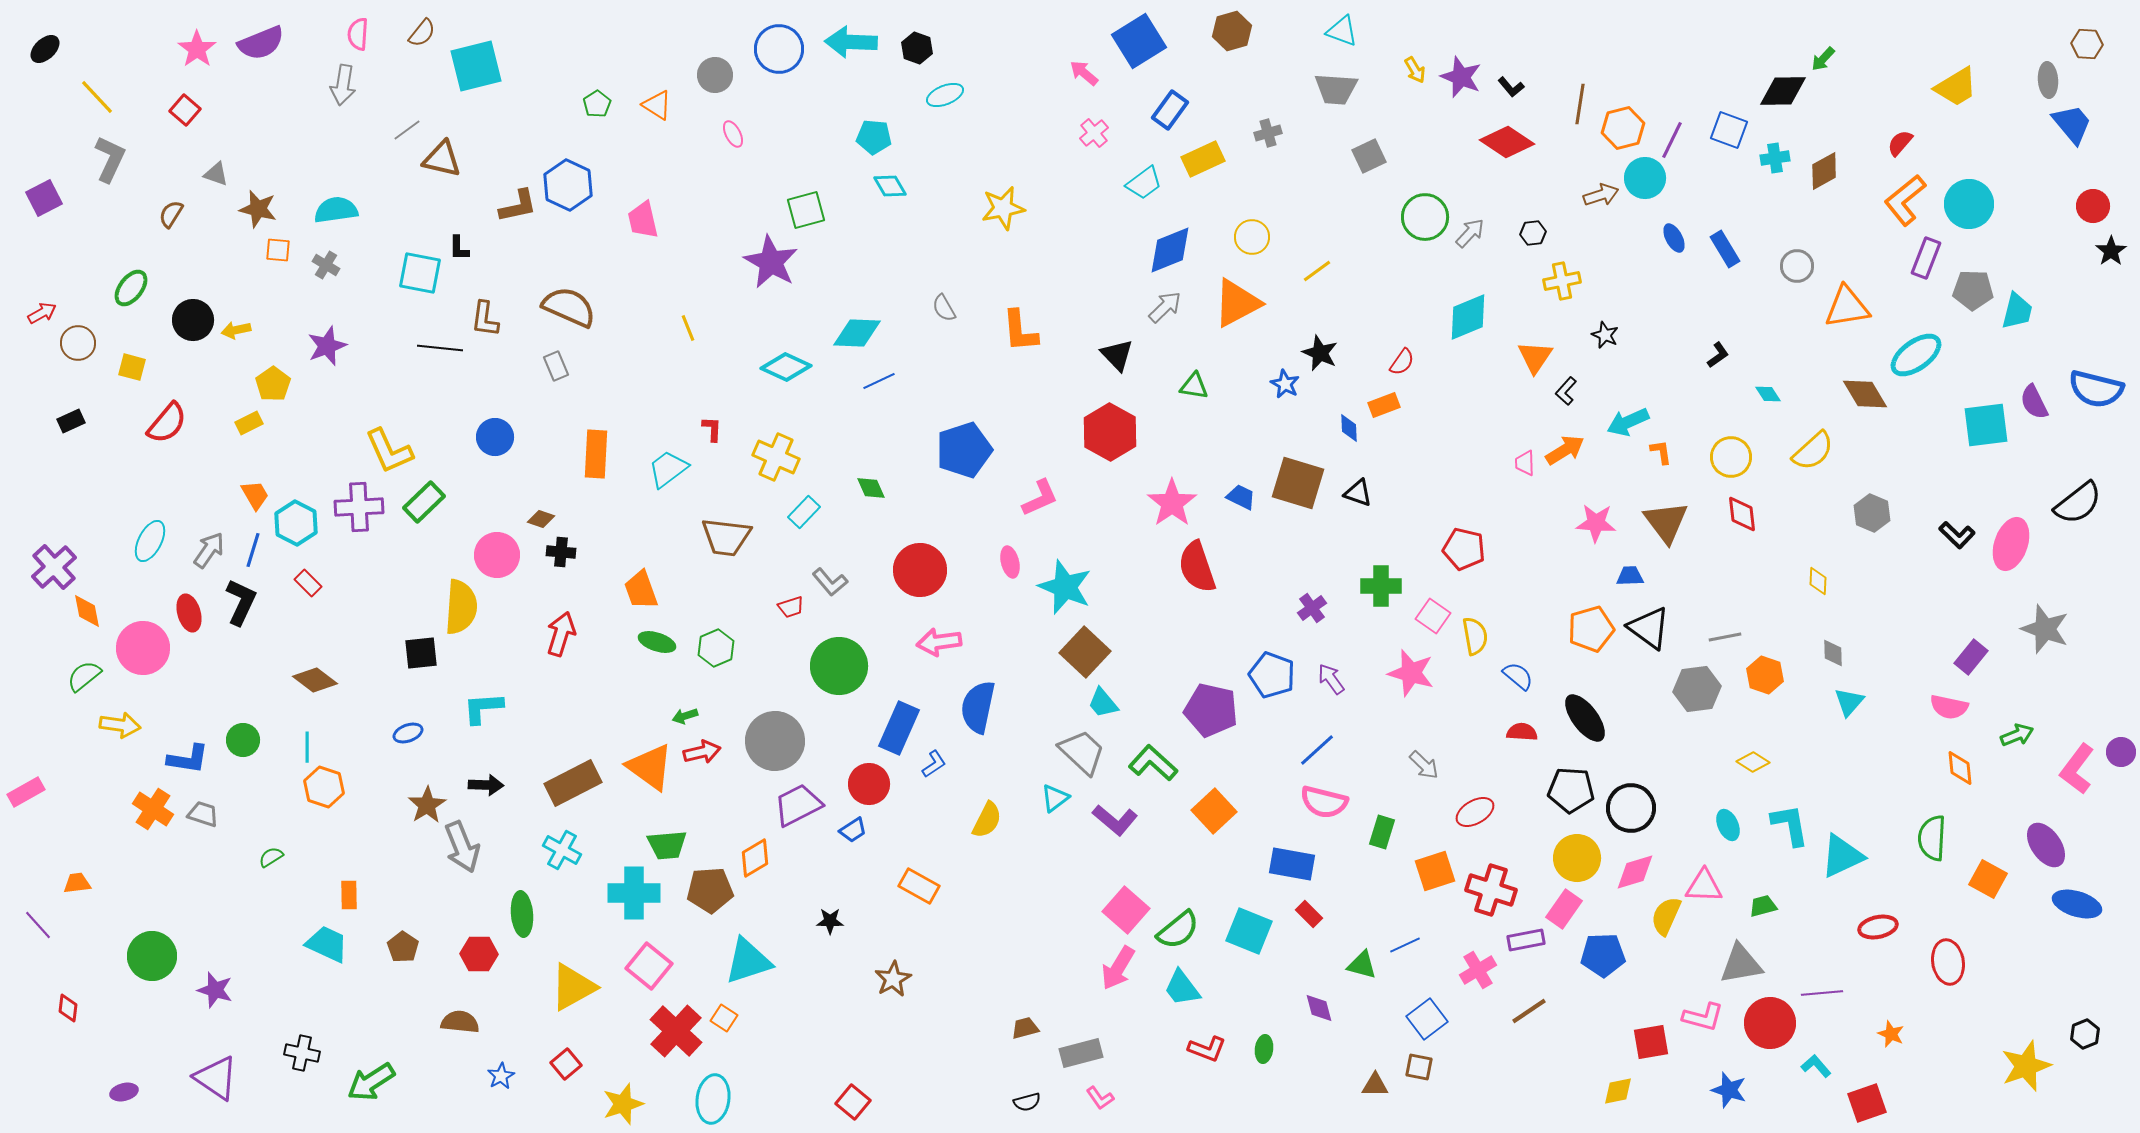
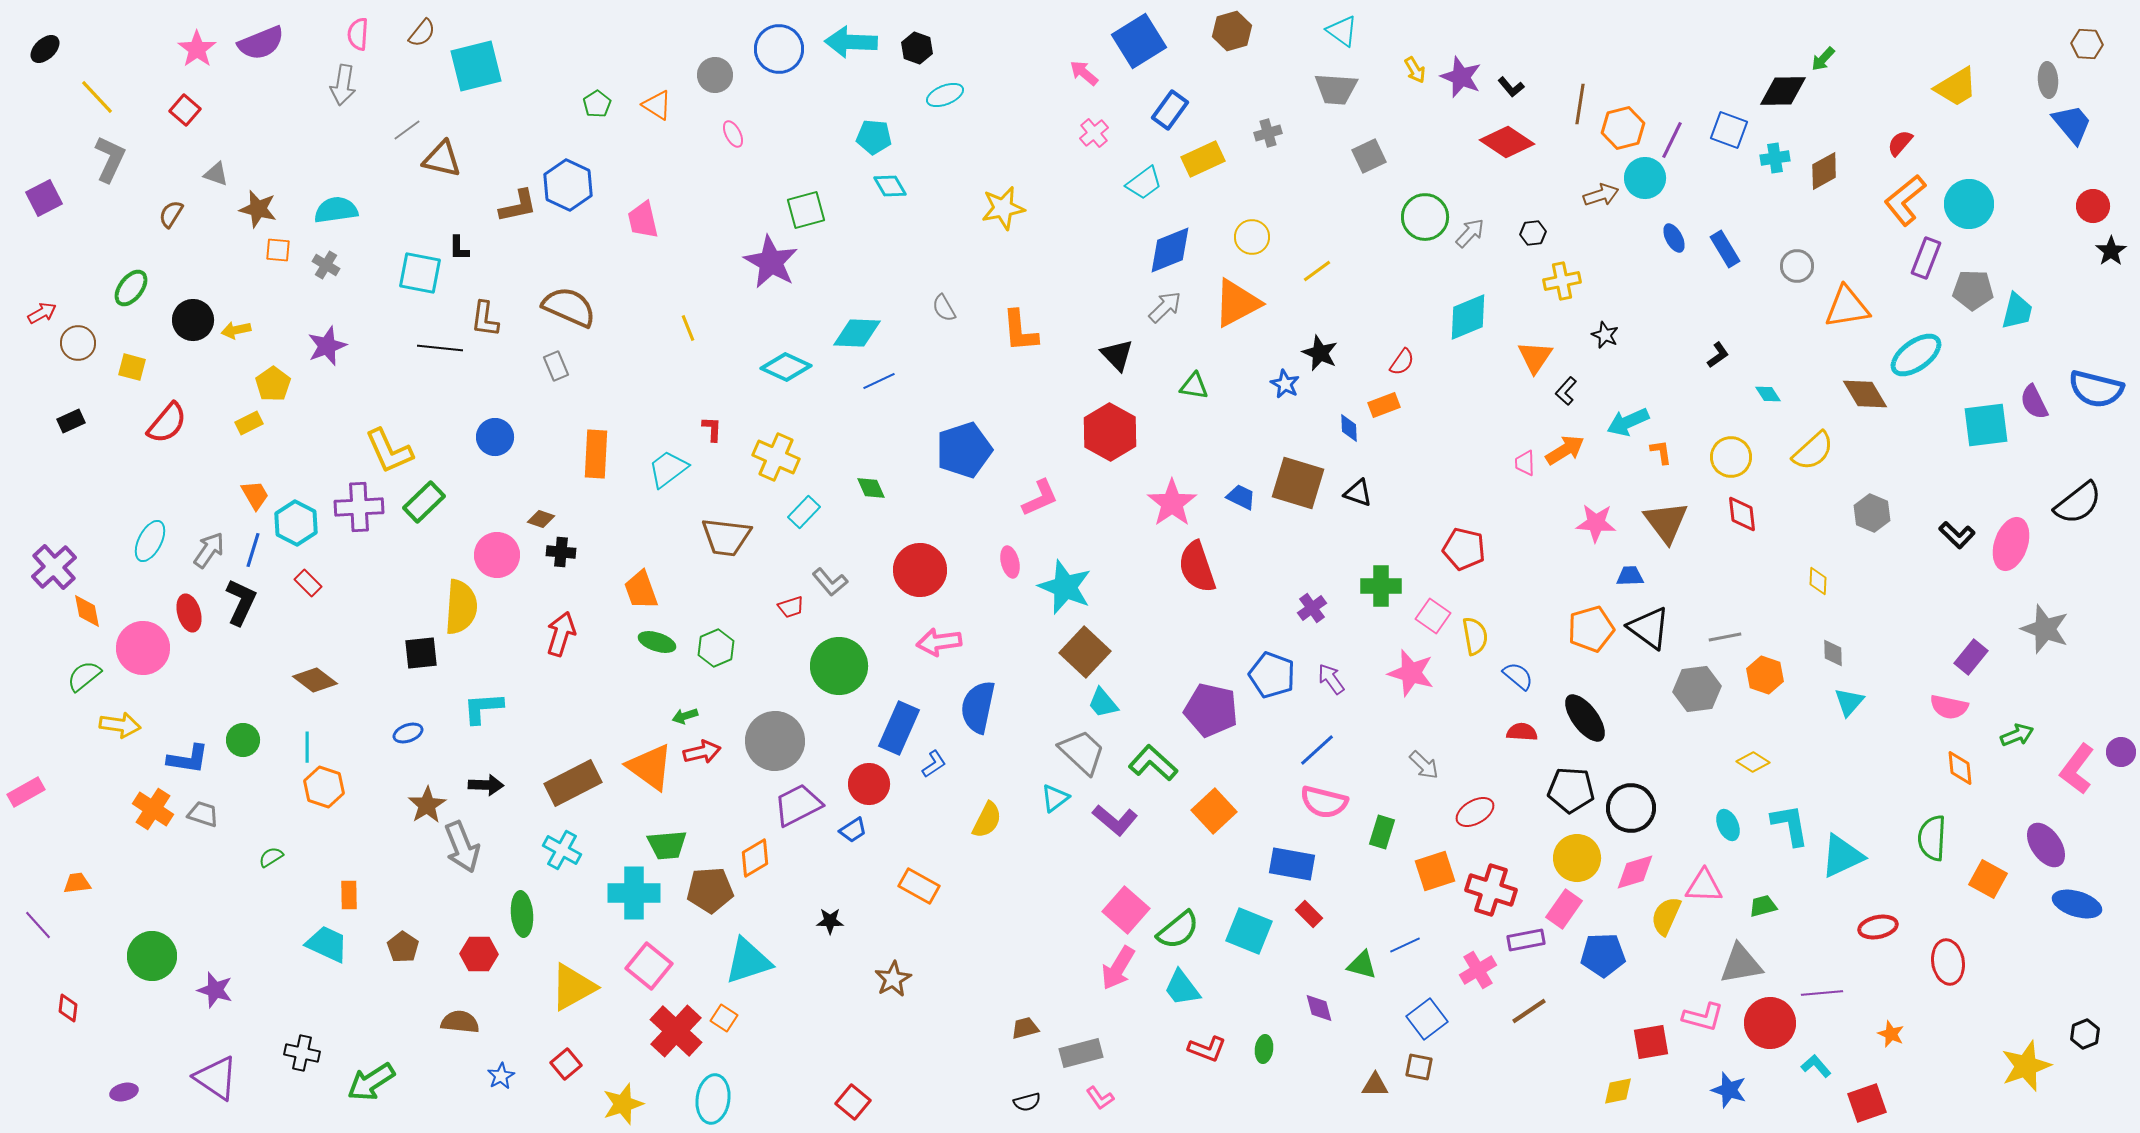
cyan triangle at (1342, 31): rotated 16 degrees clockwise
